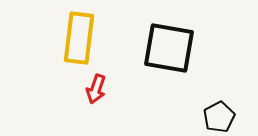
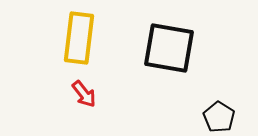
red arrow: moved 12 px left, 5 px down; rotated 56 degrees counterclockwise
black pentagon: rotated 12 degrees counterclockwise
